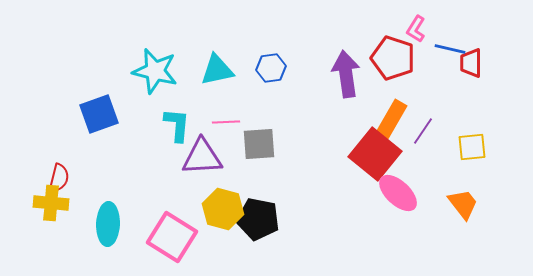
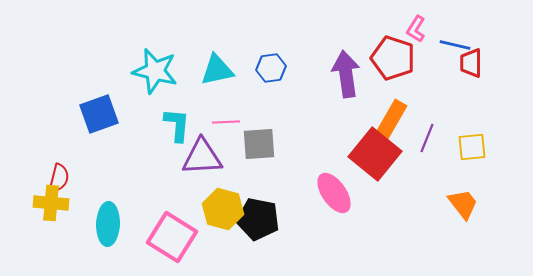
blue line: moved 5 px right, 4 px up
purple line: moved 4 px right, 7 px down; rotated 12 degrees counterclockwise
pink ellipse: moved 64 px left; rotated 12 degrees clockwise
